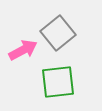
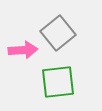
pink arrow: rotated 24 degrees clockwise
